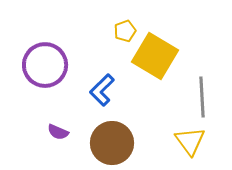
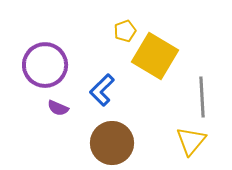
purple semicircle: moved 24 px up
yellow triangle: moved 1 px right; rotated 16 degrees clockwise
